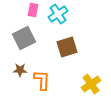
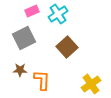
pink rectangle: moved 1 px left, 1 px down; rotated 56 degrees clockwise
brown square: rotated 25 degrees counterclockwise
